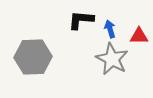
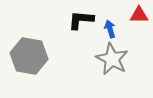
red triangle: moved 21 px up
gray hexagon: moved 4 px left, 1 px up; rotated 12 degrees clockwise
